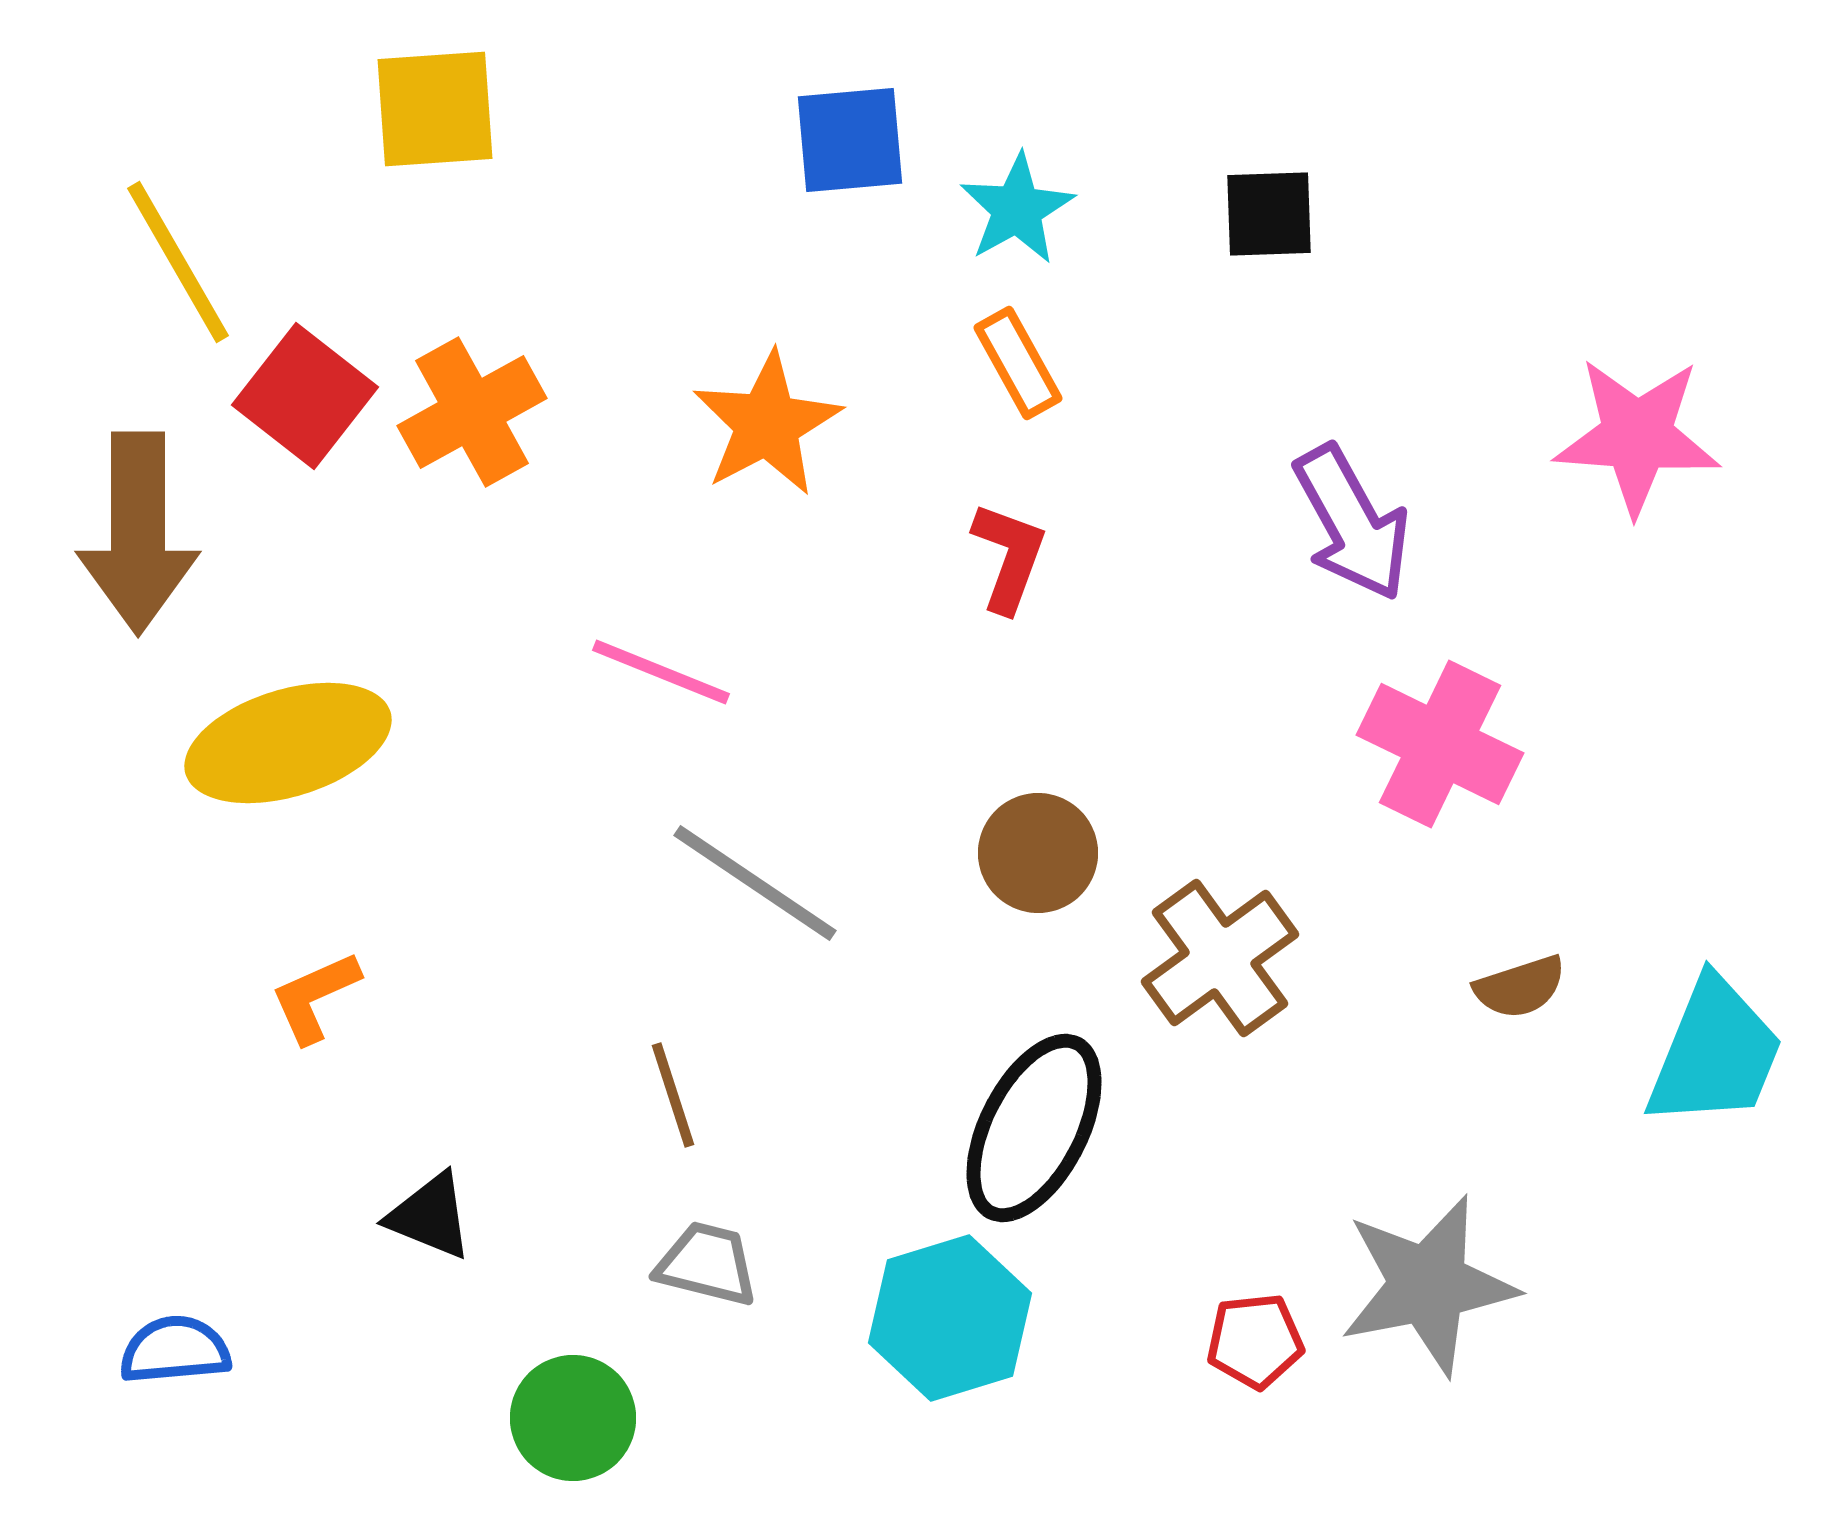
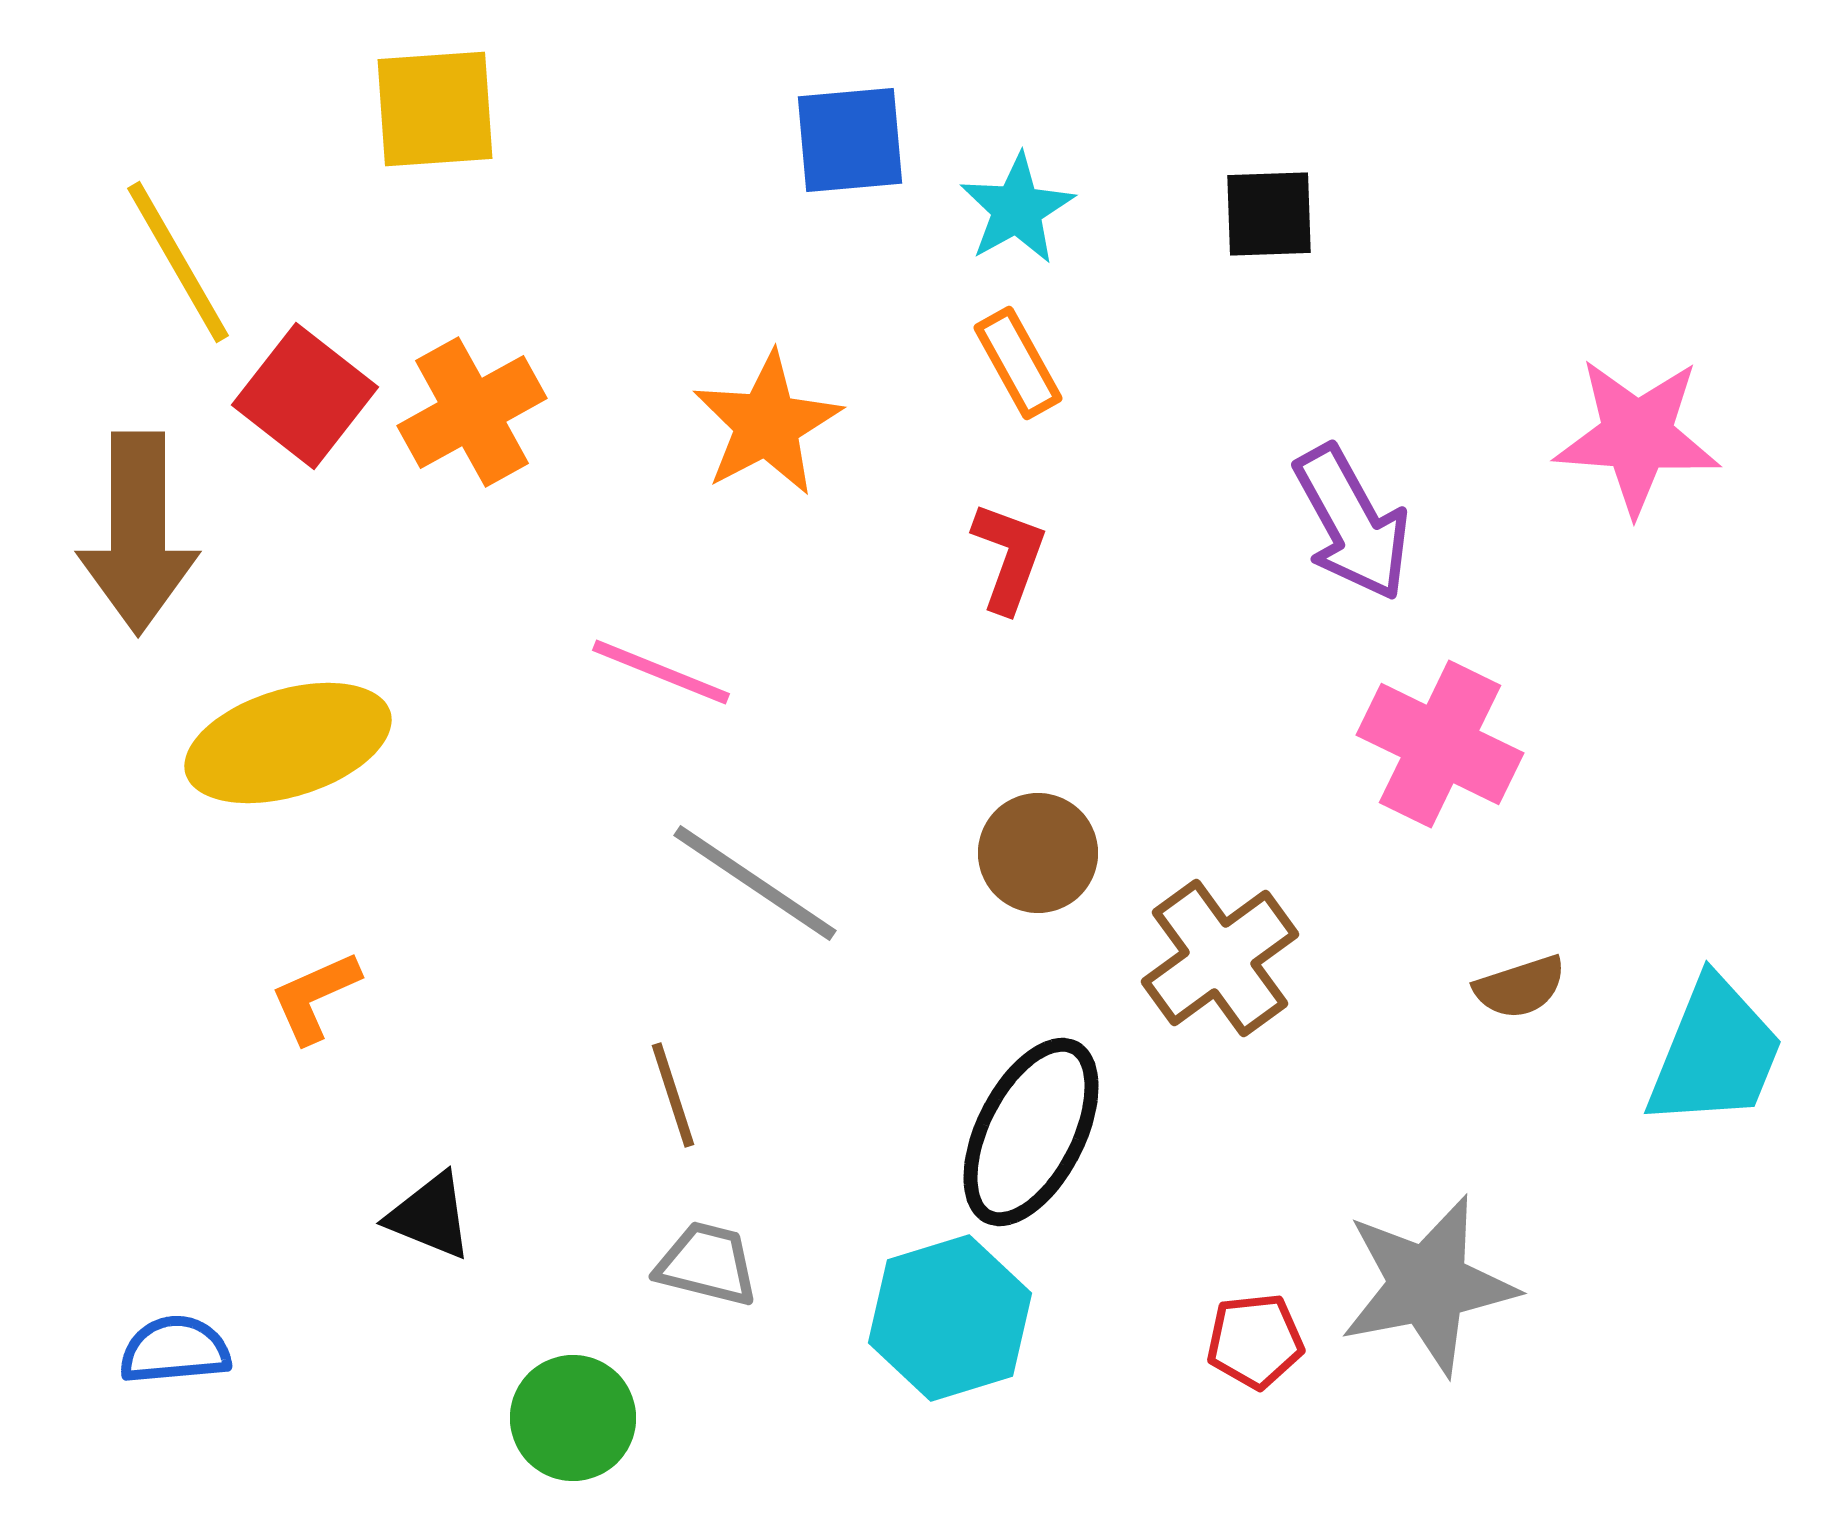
black ellipse: moved 3 px left, 4 px down
